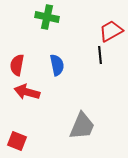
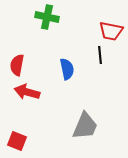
red trapezoid: rotated 140 degrees counterclockwise
blue semicircle: moved 10 px right, 4 px down
gray trapezoid: moved 3 px right
